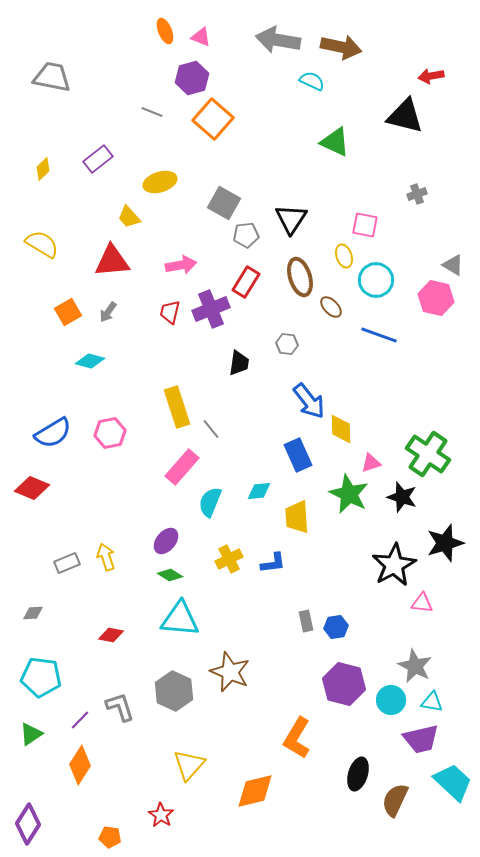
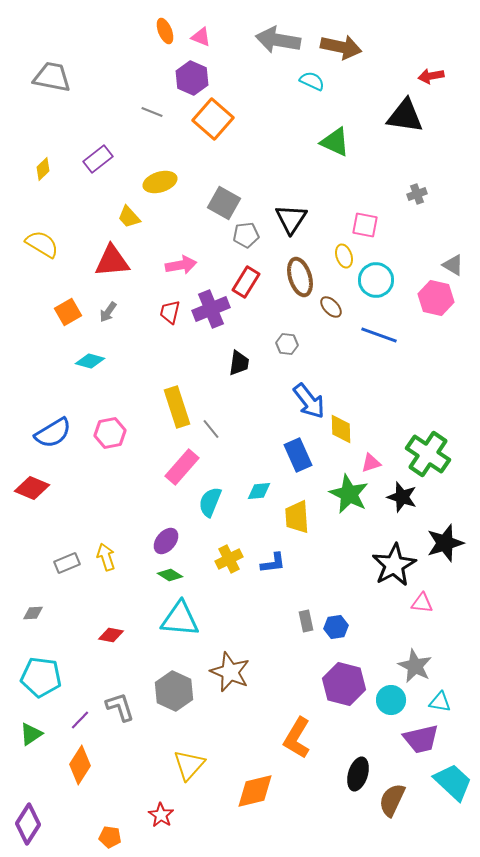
purple hexagon at (192, 78): rotated 20 degrees counterclockwise
black triangle at (405, 116): rotated 6 degrees counterclockwise
cyan triangle at (432, 702): moved 8 px right
brown semicircle at (395, 800): moved 3 px left
